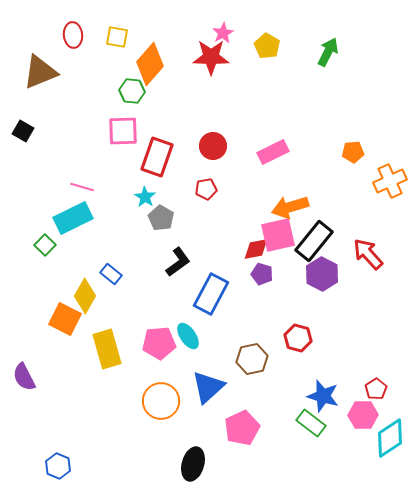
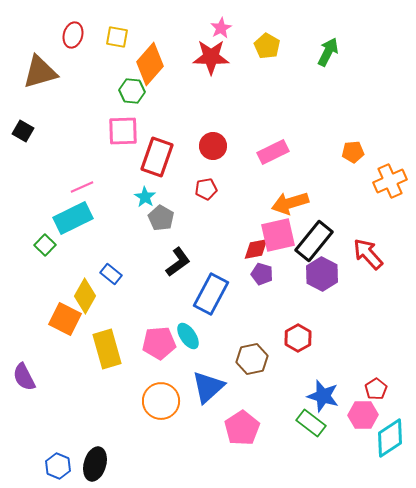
pink star at (223, 33): moved 2 px left, 5 px up
red ellipse at (73, 35): rotated 20 degrees clockwise
brown triangle at (40, 72): rotated 6 degrees clockwise
pink line at (82, 187): rotated 40 degrees counterclockwise
orange arrow at (290, 207): moved 4 px up
red hexagon at (298, 338): rotated 16 degrees clockwise
pink pentagon at (242, 428): rotated 8 degrees counterclockwise
black ellipse at (193, 464): moved 98 px left
